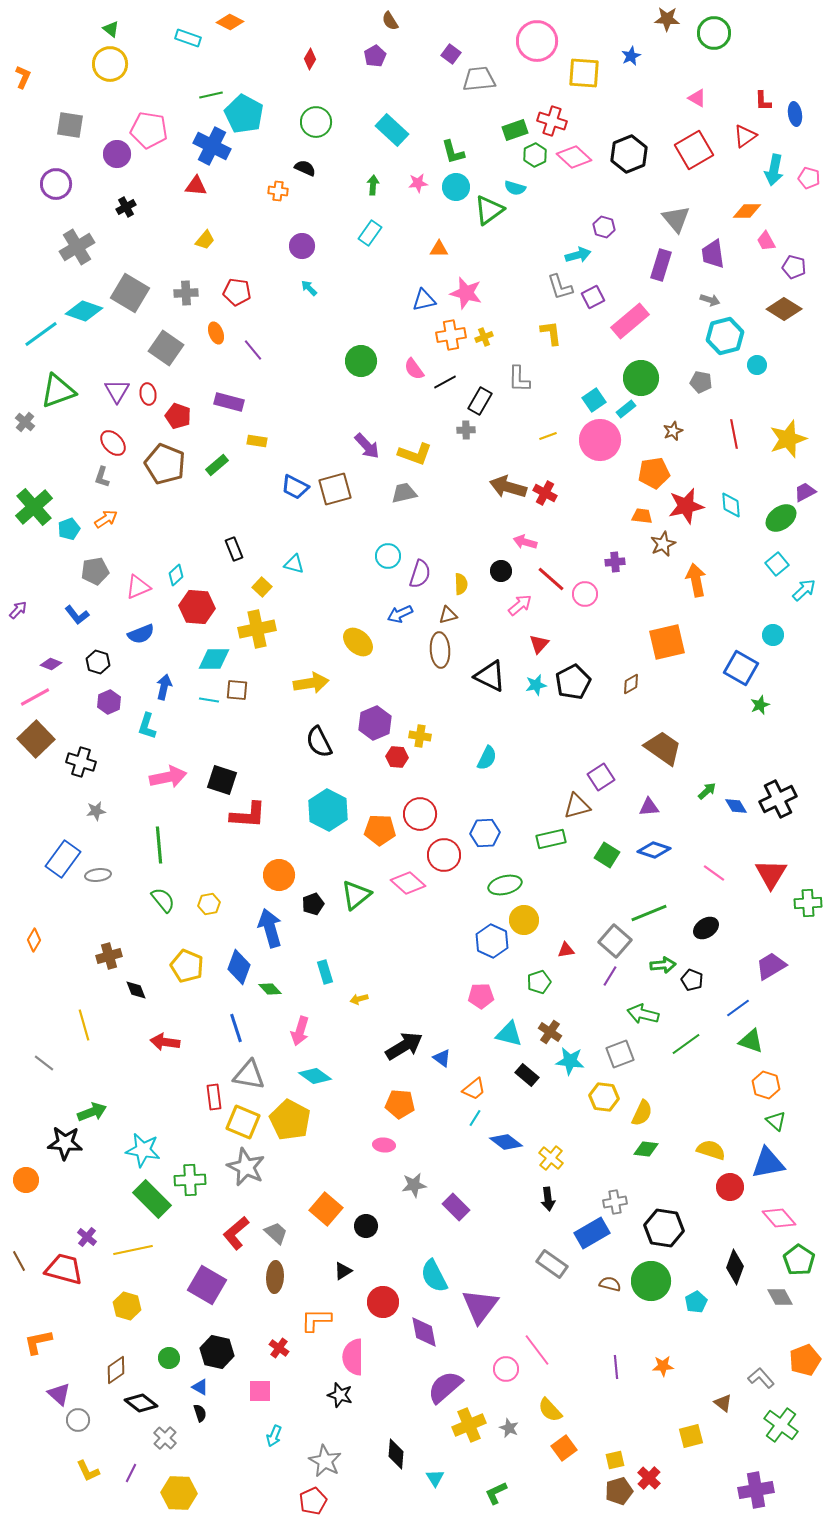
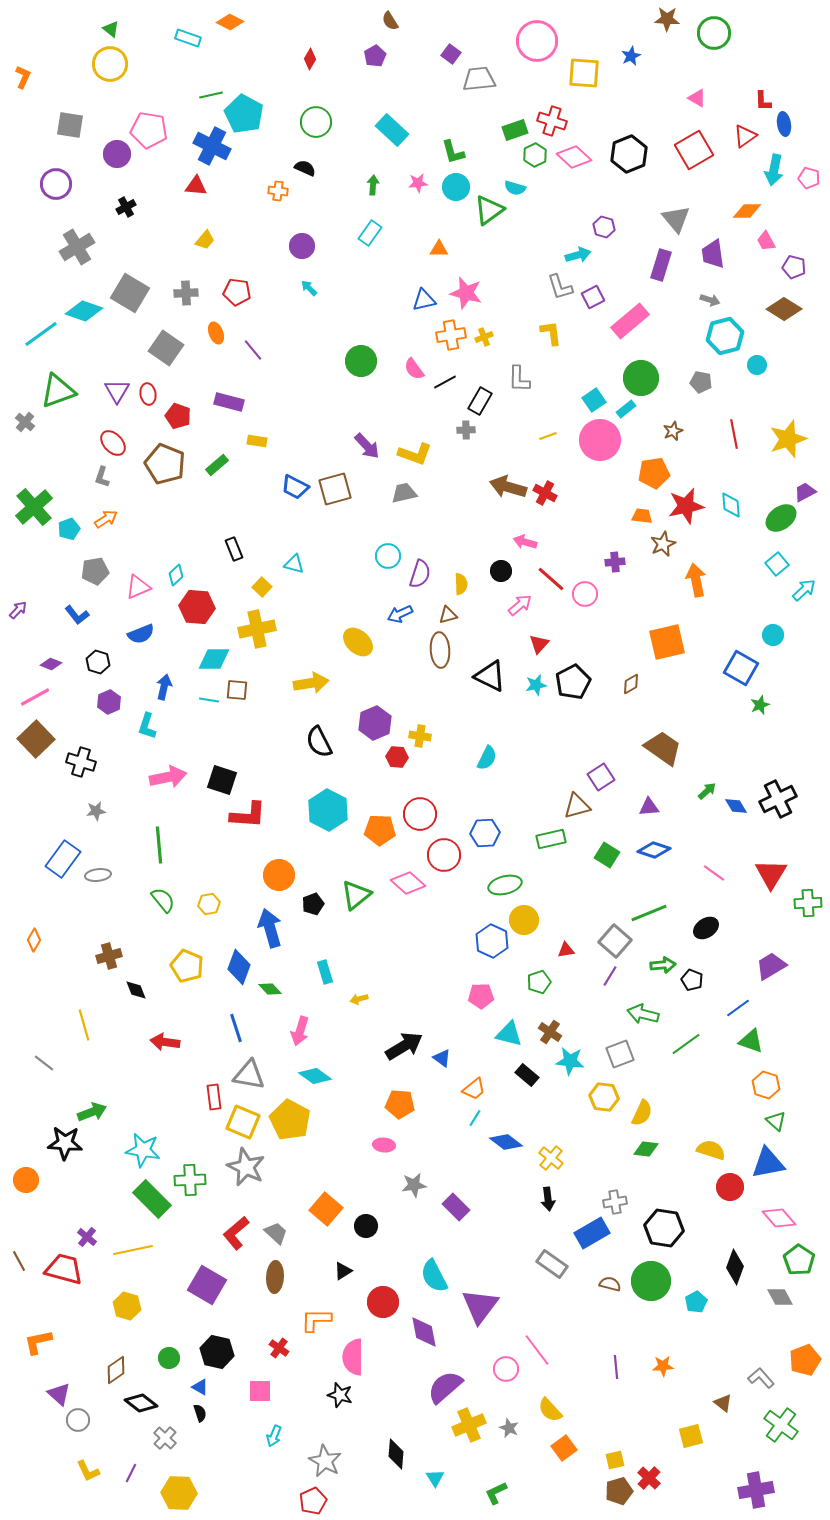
blue ellipse at (795, 114): moved 11 px left, 10 px down
